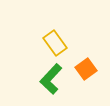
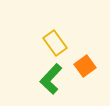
orange square: moved 1 px left, 3 px up
